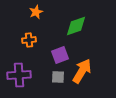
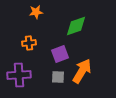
orange star: rotated 16 degrees clockwise
orange cross: moved 3 px down
purple square: moved 1 px up
